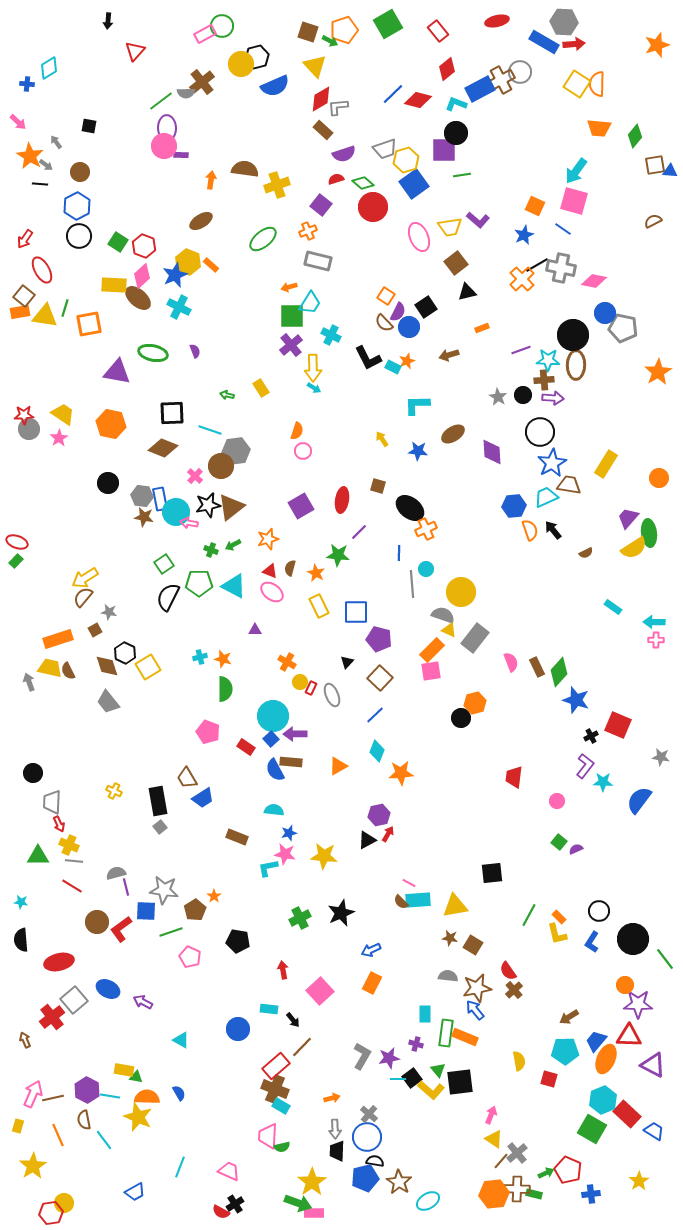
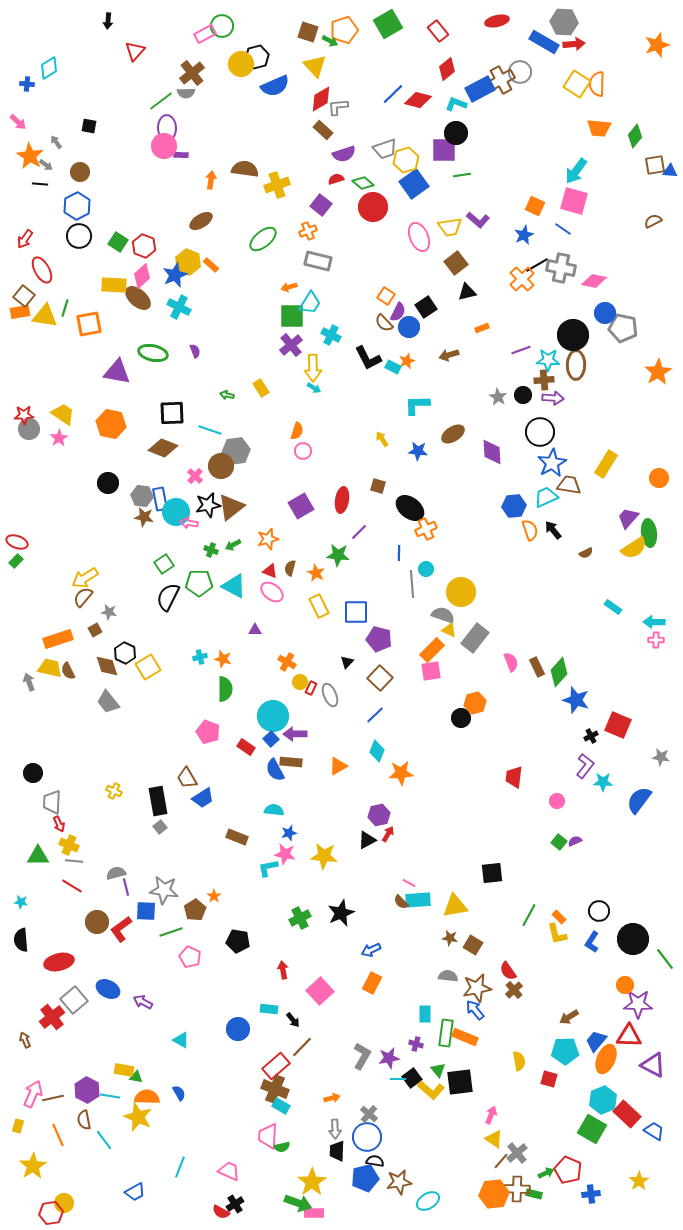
brown cross at (202, 82): moved 10 px left, 9 px up
gray ellipse at (332, 695): moved 2 px left
purple semicircle at (576, 849): moved 1 px left, 8 px up
brown star at (399, 1182): rotated 30 degrees clockwise
